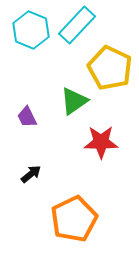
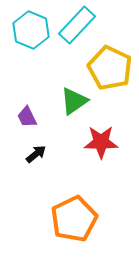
black arrow: moved 5 px right, 20 px up
